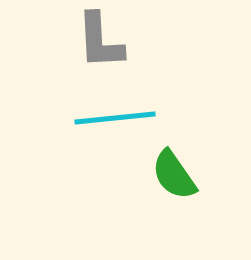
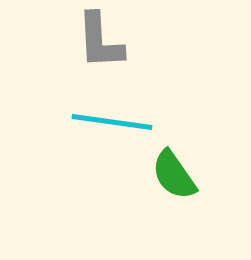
cyan line: moved 3 px left, 4 px down; rotated 14 degrees clockwise
